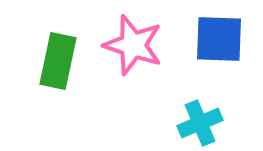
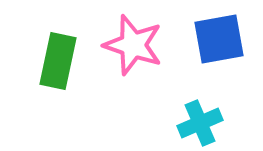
blue square: rotated 12 degrees counterclockwise
